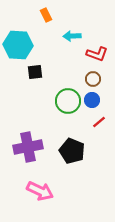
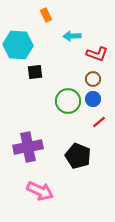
blue circle: moved 1 px right, 1 px up
black pentagon: moved 6 px right, 5 px down
